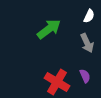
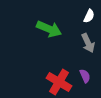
green arrow: rotated 60 degrees clockwise
gray arrow: moved 1 px right
red cross: moved 2 px right
